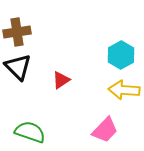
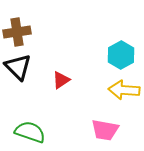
pink trapezoid: rotated 56 degrees clockwise
